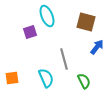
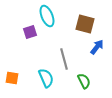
brown square: moved 1 px left, 2 px down
orange square: rotated 16 degrees clockwise
